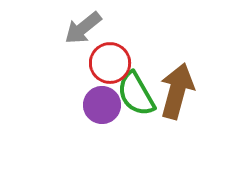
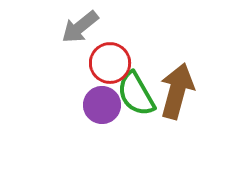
gray arrow: moved 3 px left, 1 px up
